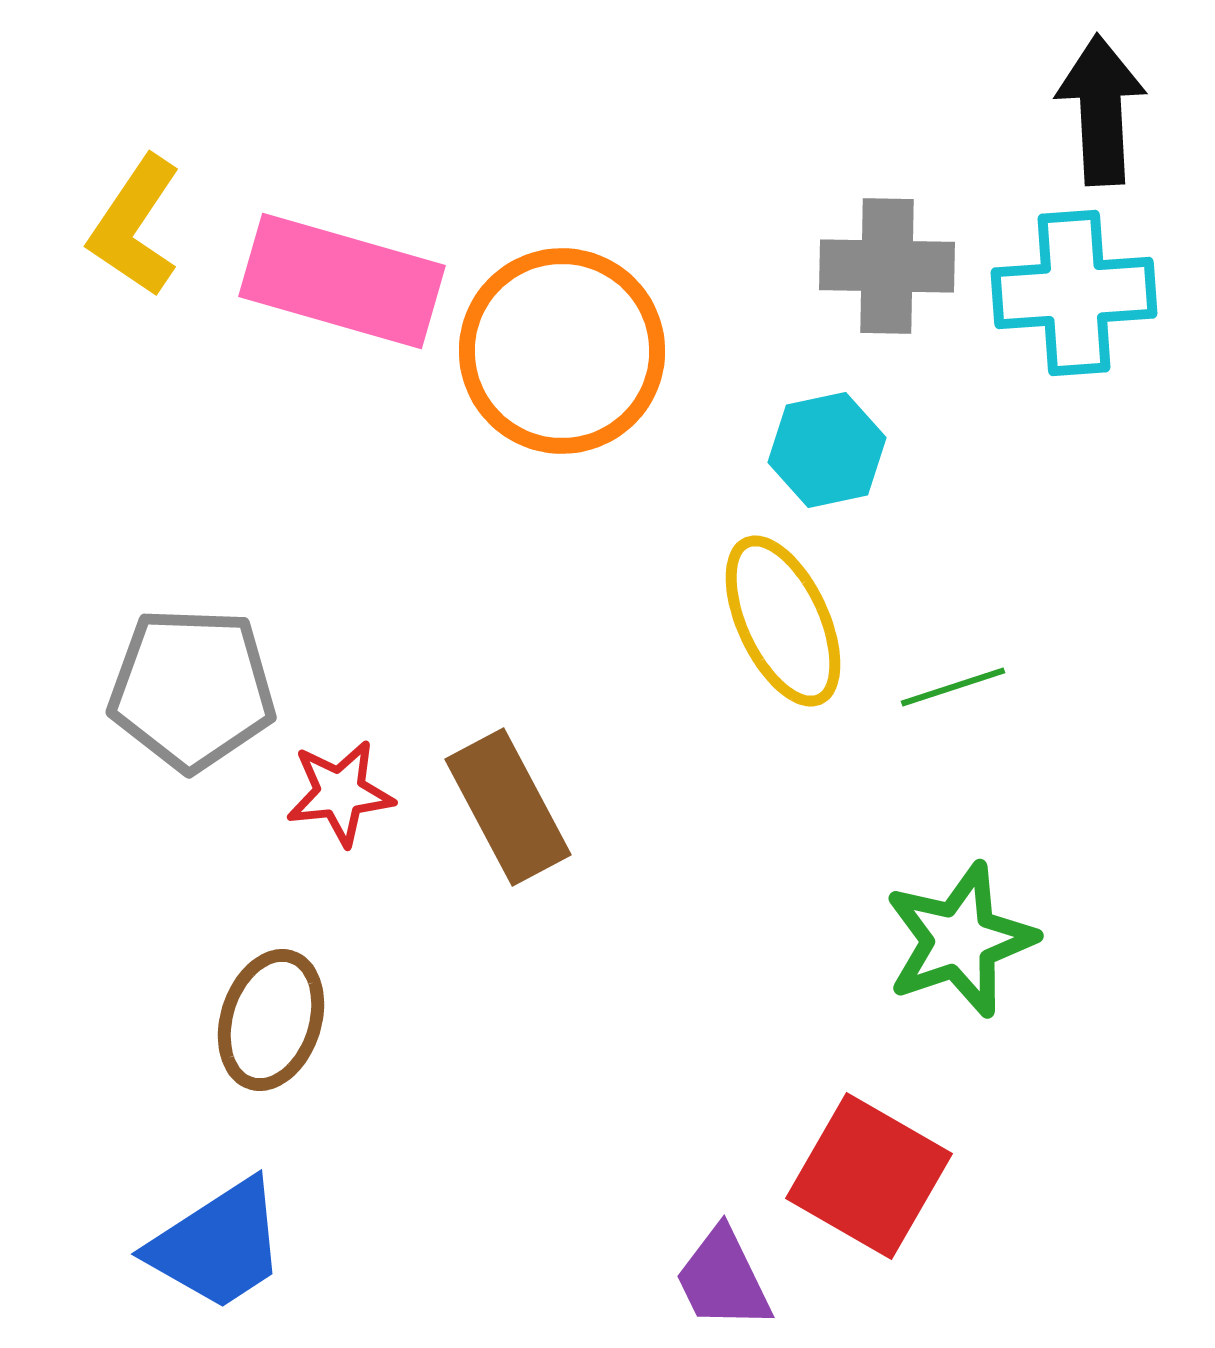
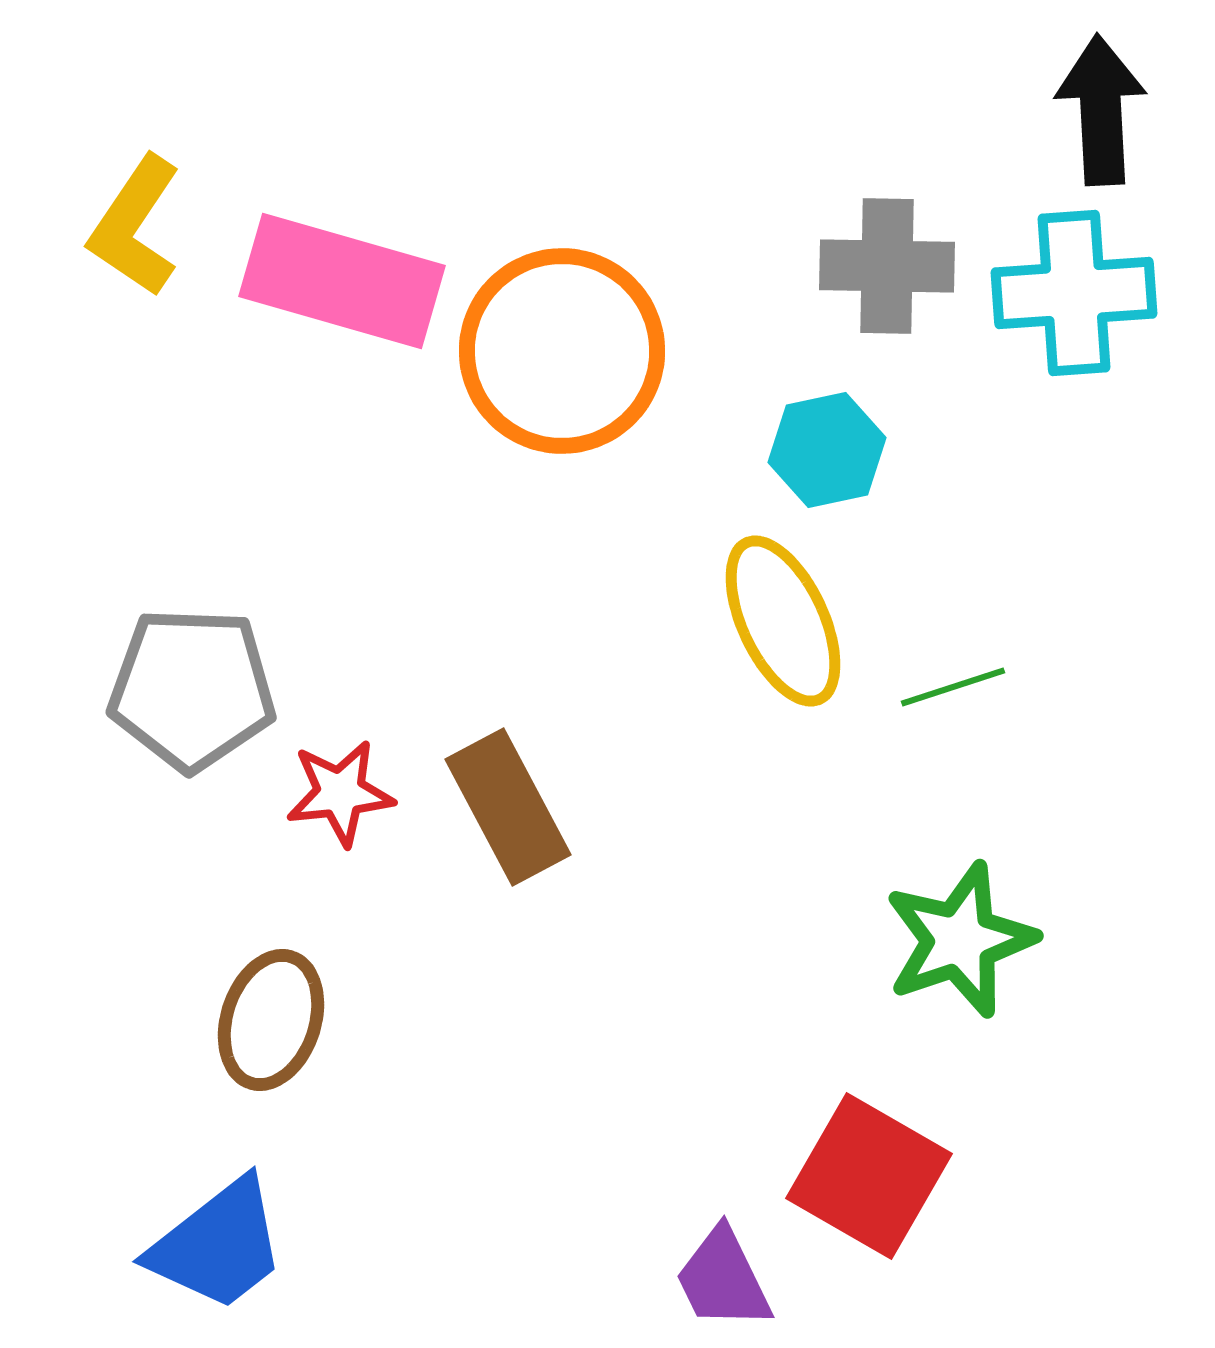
blue trapezoid: rotated 5 degrees counterclockwise
